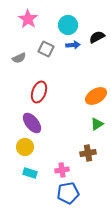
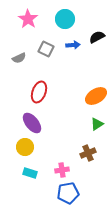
cyan circle: moved 3 px left, 6 px up
brown cross: rotated 14 degrees counterclockwise
